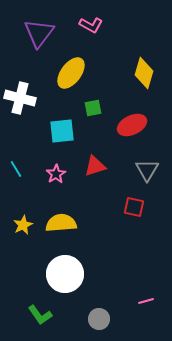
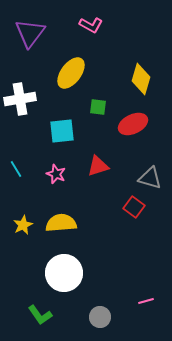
purple triangle: moved 9 px left
yellow diamond: moved 3 px left, 6 px down
white cross: moved 1 px down; rotated 24 degrees counterclockwise
green square: moved 5 px right, 1 px up; rotated 18 degrees clockwise
red ellipse: moved 1 px right, 1 px up
red triangle: moved 3 px right
gray triangle: moved 3 px right, 8 px down; rotated 45 degrees counterclockwise
pink star: rotated 18 degrees counterclockwise
red square: rotated 25 degrees clockwise
white circle: moved 1 px left, 1 px up
gray circle: moved 1 px right, 2 px up
